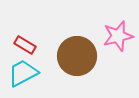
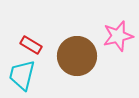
red rectangle: moved 6 px right
cyan trapezoid: moved 1 px left, 2 px down; rotated 48 degrees counterclockwise
